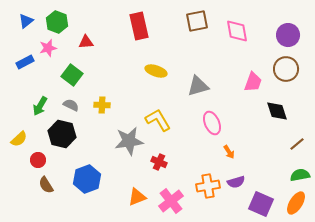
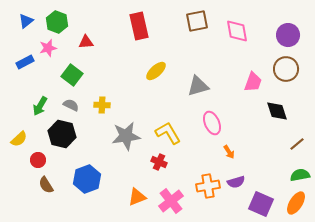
yellow ellipse: rotated 60 degrees counterclockwise
yellow L-shape: moved 10 px right, 13 px down
gray star: moved 3 px left, 5 px up
